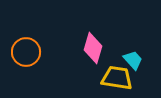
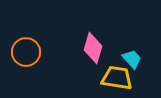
cyan trapezoid: moved 1 px left, 1 px up
